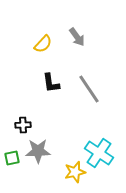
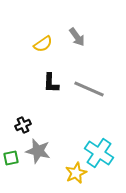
yellow semicircle: rotated 12 degrees clockwise
black L-shape: rotated 10 degrees clockwise
gray line: rotated 32 degrees counterclockwise
black cross: rotated 21 degrees counterclockwise
gray star: rotated 15 degrees clockwise
green square: moved 1 px left
yellow star: moved 1 px right, 1 px down; rotated 10 degrees counterclockwise
